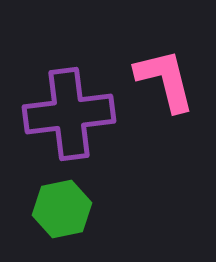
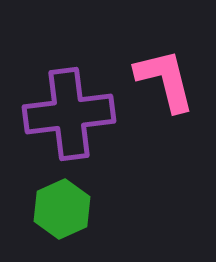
green hexagon: rotated 12 degrees counterclockwise
